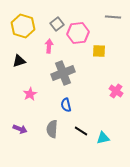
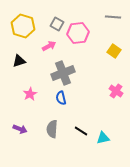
gray square: rotated 24 degrees counterclockwise
pink arrow: rotated 56 degrees clockwise
yellow square: moved 15 px right; rotated 32 degrees clockwise
blue semicircle: moved 5 px left, 7 px up
